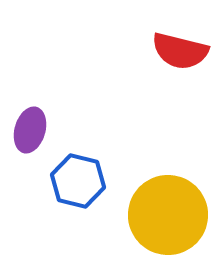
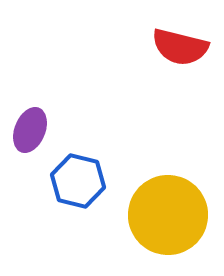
red semicircle: moved 4 px up
purple ellipse: rotated 6 degrees clockwise
